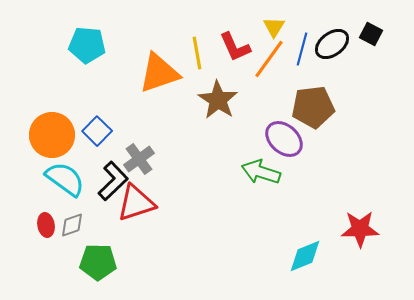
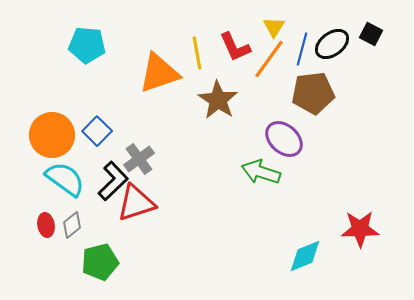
brown pentagon: moved 14 px up
gray diamond: rotated 20 degrees counterclockwise
green pentagon: moved 2 px right; rotated 15 degrees counterclockwise
